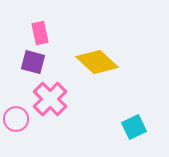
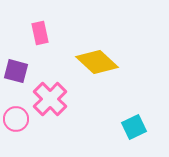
purple square: moved 17 px left, 9 px down
